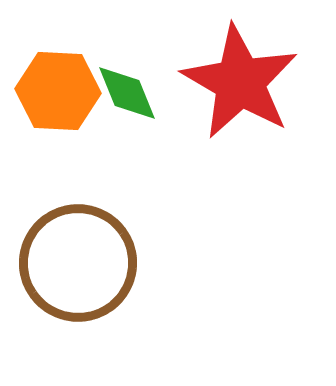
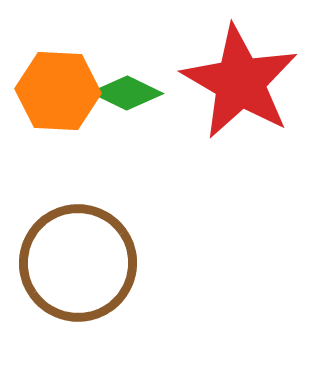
green diamond: rotated 42 degrees counterclockwise
